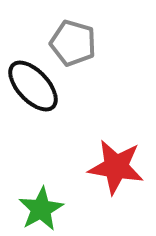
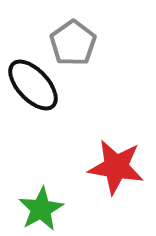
gray pentagon: rotated 21 degrees clockwise
black ellipse: moved 1 px up
